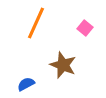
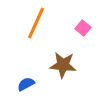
pink square: moved 2 px left
brown star: rotated 16 degrees counterclockwise
